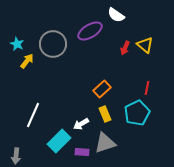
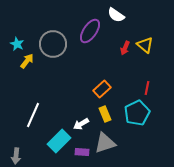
purple ellipse: rotated 25 degrees counterclockwise
